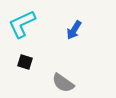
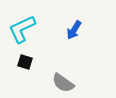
cyan L-shape: moved 5 px down
